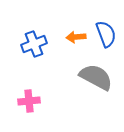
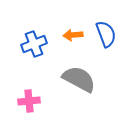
orange arrow: moved 3 px left, 2 px up
gray semicircle: moved 17 px left, 2 px down
